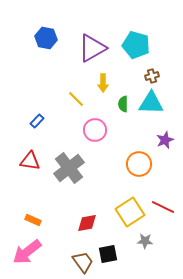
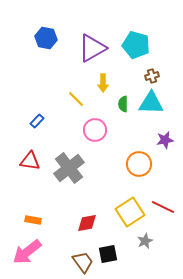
purple star: rotated 12 degrees clockwise
orange rectangle: rotated 14 degrees counterclockwise
gray star: rotated 28 degrees counterclockwise
